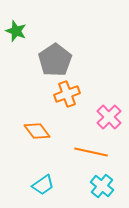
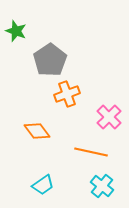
gray pentagon: moved 5 px left
